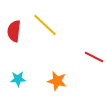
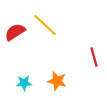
red semicircle: moved 1 px right, 1 px down; rotated 50 degrees clockwise
red line: rotated 48 degrees clockwise
cyan star: moved 6 px right, 4 px down
